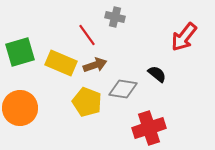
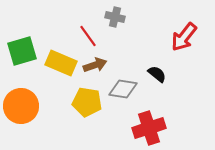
red line: moved 1 px right, 1 px down
green square: moved 2 px right, 1 px up
yellow pentagon: rotated 12 degrees counterclockwise
orange circle: moved 1 px right, 2 px up
